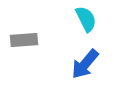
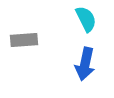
blue arrow: rotated 28 degrees counterclockwise
